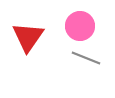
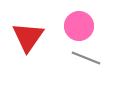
pink circle: moved 1 px left
